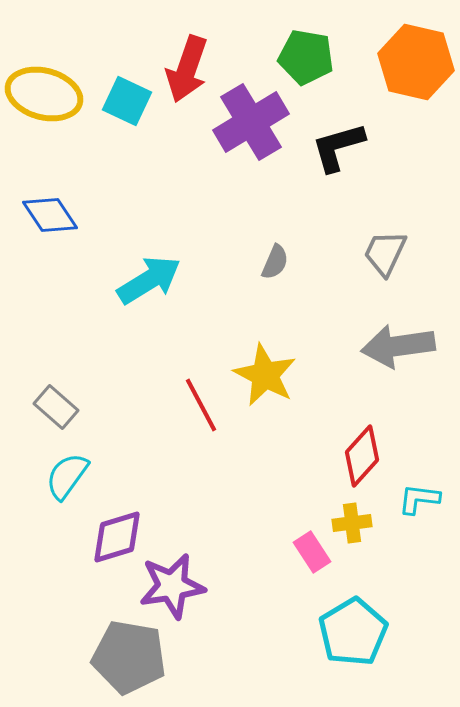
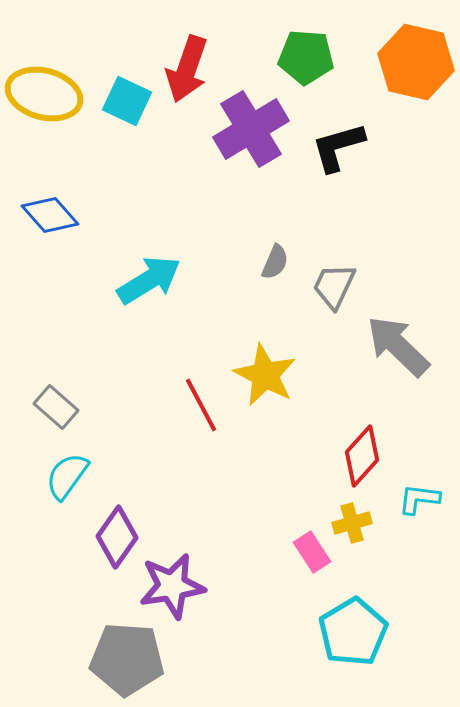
green pentagon: rotated 6 degrees counterclockwise
purple cross: moved 7 px down
blue diamond: rotated 8 degrees counterclockwise
gray trapezoid: moved 51 px left, 33 px down
gray arrow: rotated 52 degrees clockwise
yellow cross: rotated 9 degrees counterclockwise
purple diamond: rotated 38 degrees counterclockwise
gray pentagon: moved 2 px left, 2 px down; rotated 6 degrees counterclockwise
